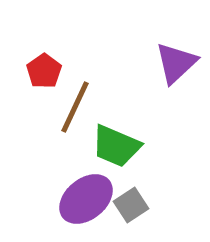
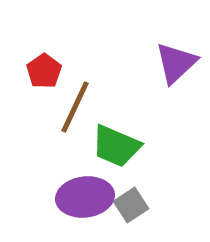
purple ellipse: moved 1 px left, 2 px up; rotated 32 degrees clockwise
